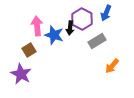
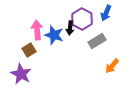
pink arrow: moved 4 px down
